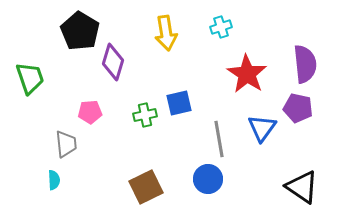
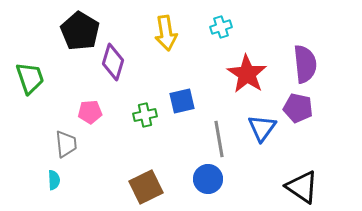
blue square: moved 3 px right, 2 px up
